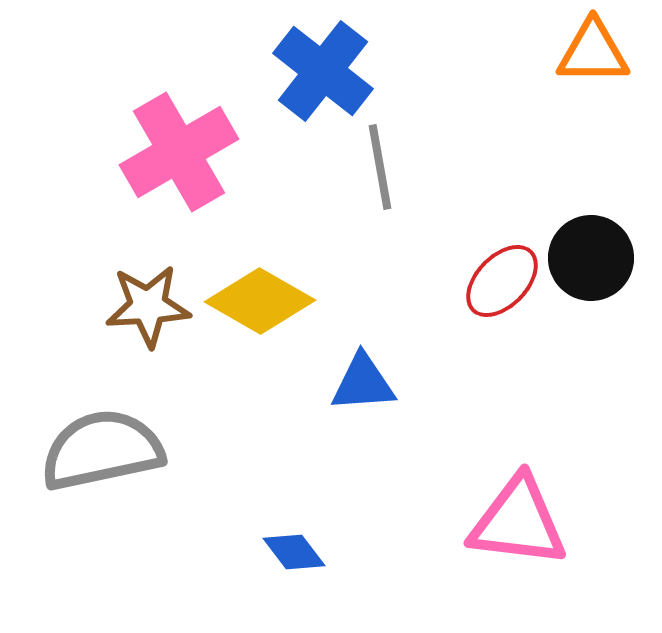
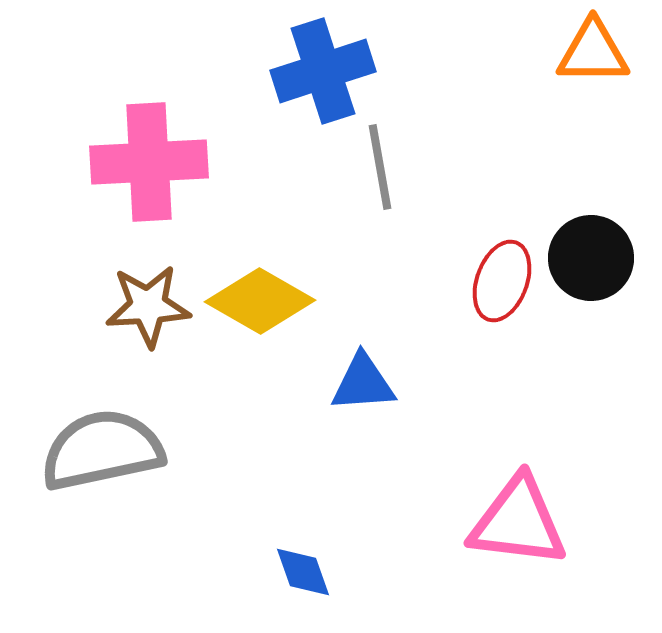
blue cross: rotated 34 degrees clockwise
pink cross: moved 30 px left, 10 px down; rotated 27 degrees clockwise
red ellipse: rotated 24 degrees counterclockwise
blue diamond: moved 9 px right, 20 px down; rotated 18 degrees clockwise
